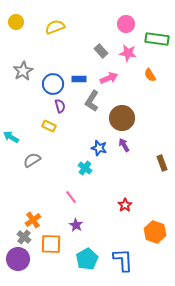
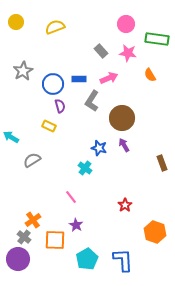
orange square: moved 4 px right, 4 px up
